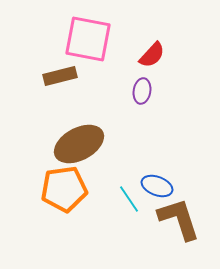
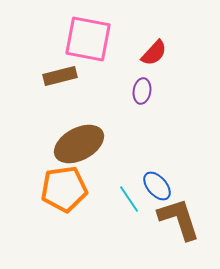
red semicircle: moved 2 px right, 2 px up
blue ellipse: rotated 28 degrees clockwise
